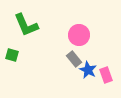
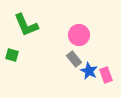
blue star: moved 1 px right, 1 px down
